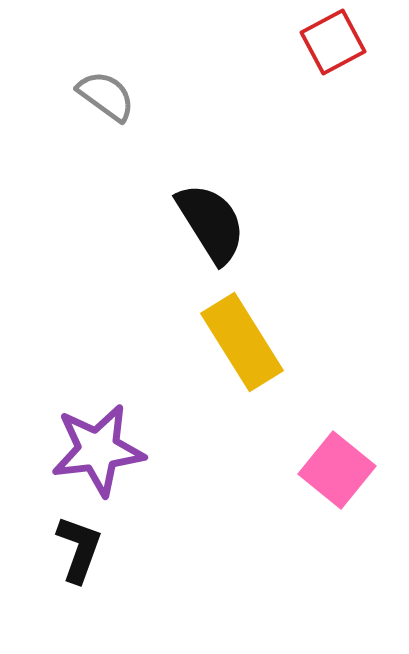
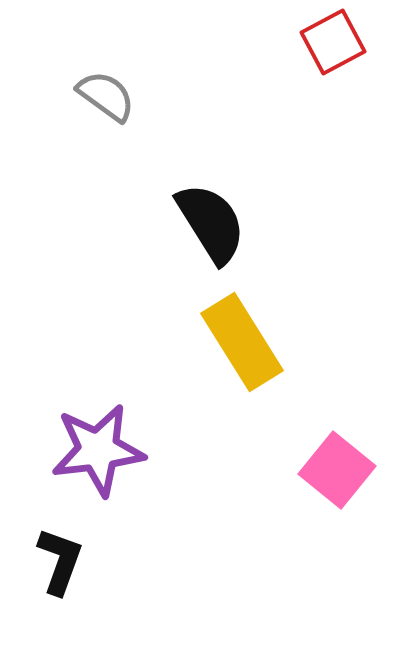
black L-shape: moved 19 px left, 12 px down
